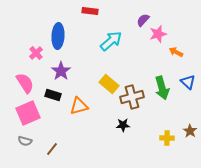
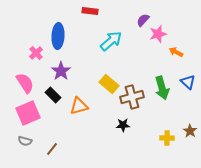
black rectangle: rotated 28 degrees clockwise
